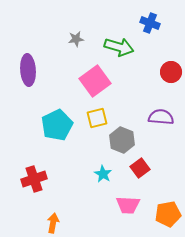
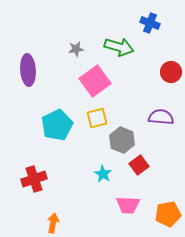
gray star: moved 10 px down
red square: moved 1 px left, 3 px up
